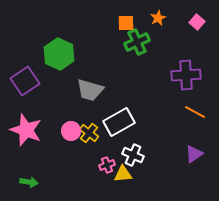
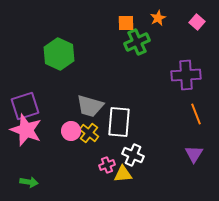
purple square: moved 25 px down; rotated 16 degrees clockwise
gray trapezoid: moved 16 px down
orange line: moved 1 px right, 2 px down; rotated 40 degrees clockwise
white rectangle: rotated 56 degrees counterclockwise
purple triangle: rotated 24 degrees counterclockwise
